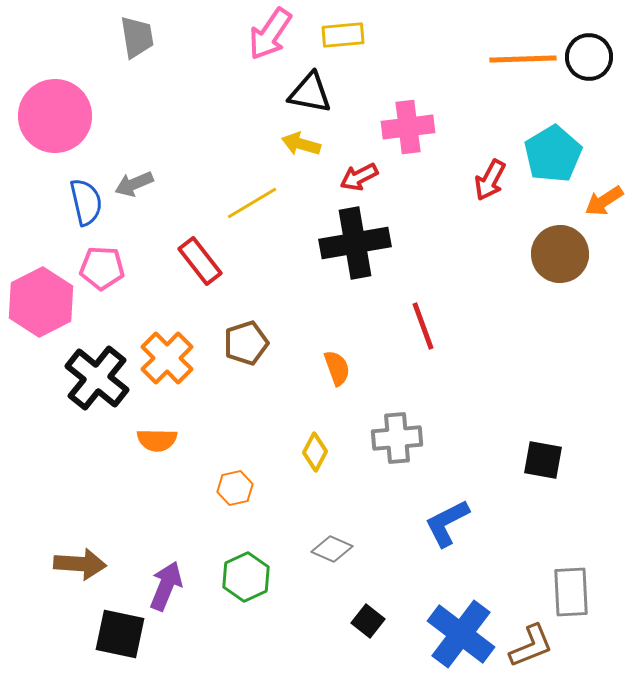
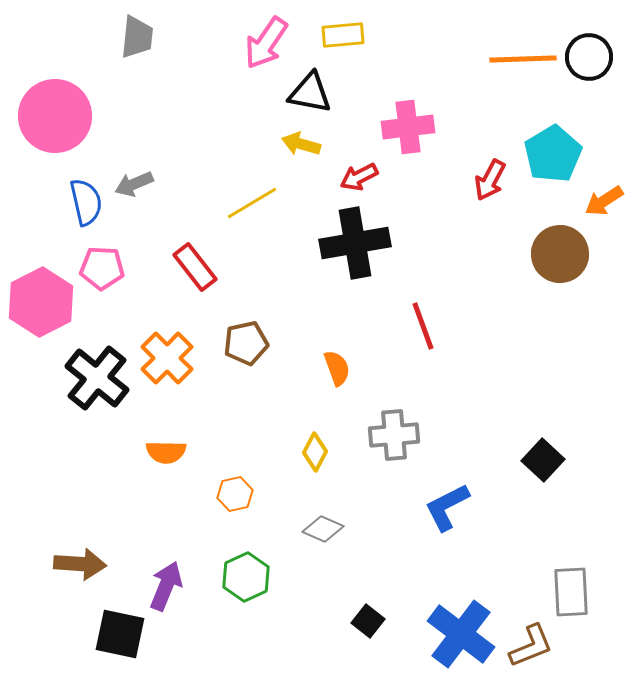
pink arrow at (270, 34): moved 4 px left, 9 px down
gray trapezoid at (137, 37): rotated 15 degrees clockwise
red rectangle at (200, 261): moved 5 px left, 6 px down
brown pentagon at (246, 343): rotated 6 degrees clockwise
gray cross at (397, 438): moved 3 px left, 3 px up
orange semicircle at (157, 440): moved 9 px right, 12 px down
black square at (543, 460): rotated 33 degrees clockwise
orange hexagon at (235, 488): moved 6 px down
blue L-shape at (447, 523): moved 16 px up
gray diamond at (332, 549): moved 9 px left, 20 px up
